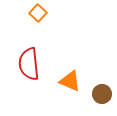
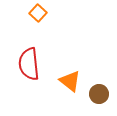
orange triangle: rotated 15 degrees clockwise
brown circle: moved 3 px left
